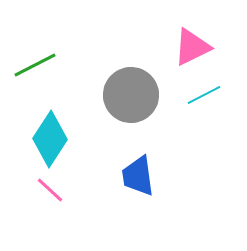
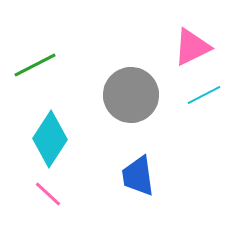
pink line: moved 2 px left, 4 px down
